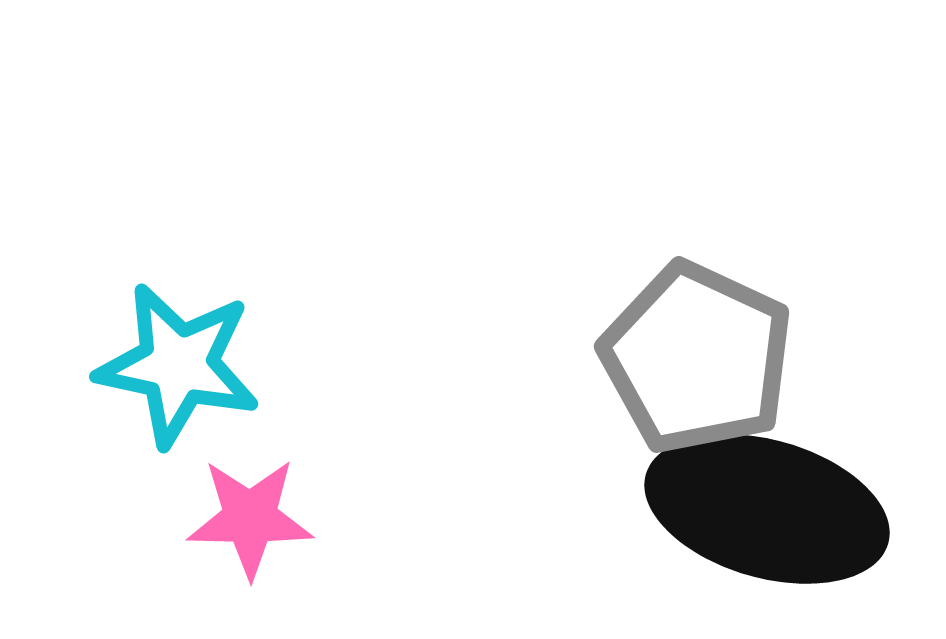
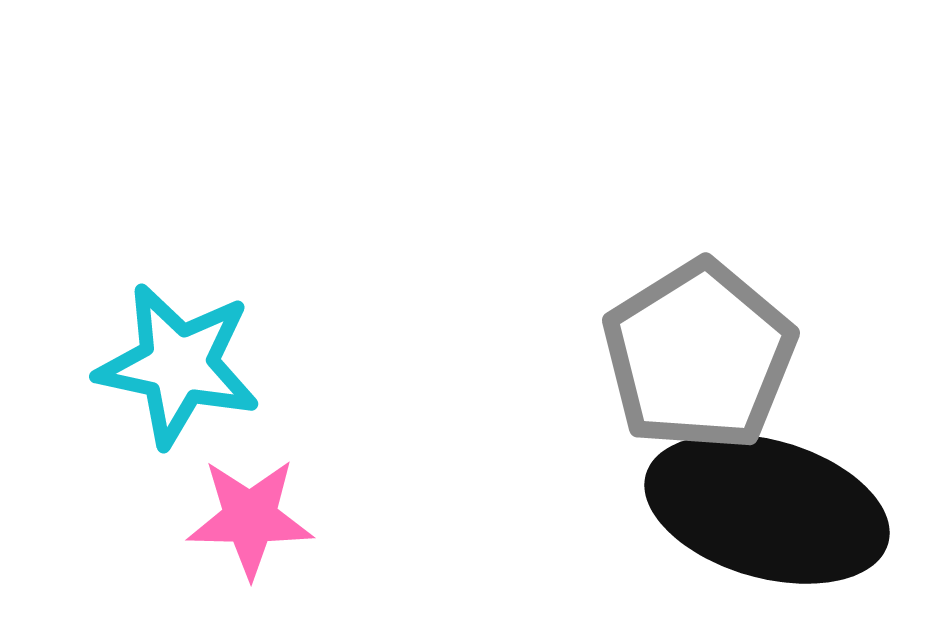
gray pentagon: moved 2 px right, 2 px up; rotated 15 degrees clockwise
